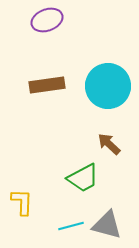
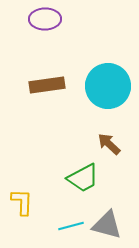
purple ellipse: moved 2 px left, 1 px up; rotated 20 degrees clockwise
